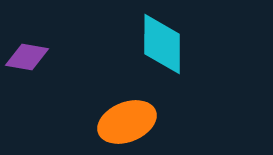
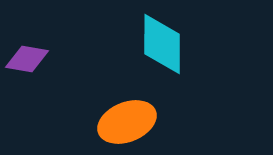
purple diamond: moved 2 px down
